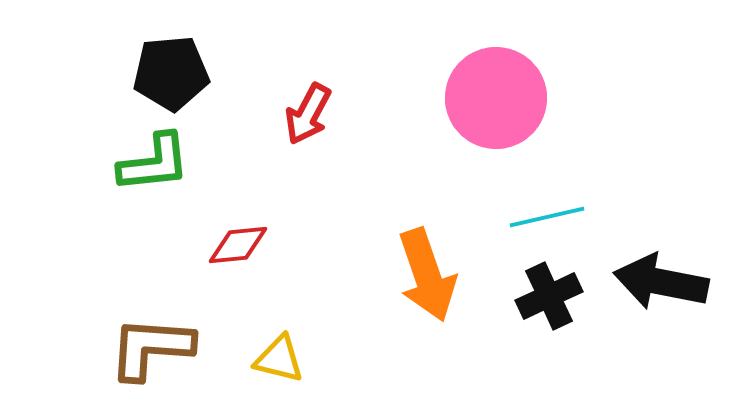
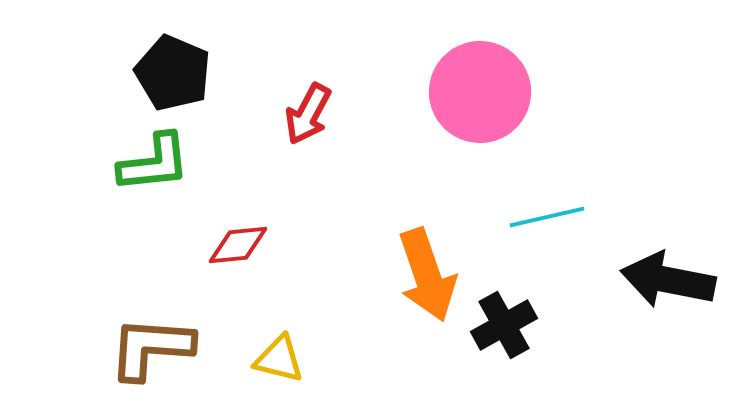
black pentagon: moved 2 px right; rotated 28 degrees clockwise
pink circle: moved 16 px left, 6 px up
black arrow: moved 7 px right, 2 px up
black cross: moved 45 px left, 29 px down; rotated 4 degrees counterclockwise
